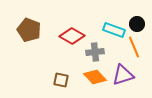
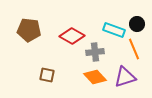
brown pentagon: rotated 15 degrees counterclockwise
orange line: moved 2 px down
purple triangle: moved 2 px right, 2 px down
brown square: moved 14 px left, 5 px up
